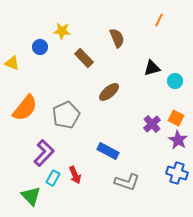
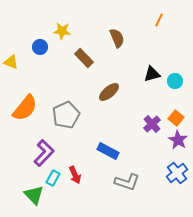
yellow triangle: moved 1 px left, 1 px up
black triangle: moved 6 px down
orange square: rotated 14 degrees clockwise
blue cross: rotated 35 degrees clockwise
green triangle: moved 3 px right, 1 px up
